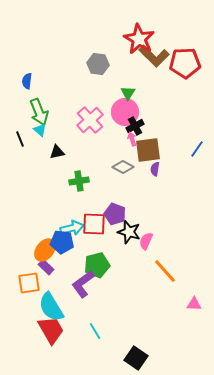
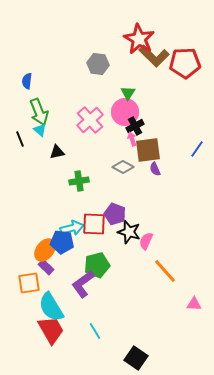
purple semicircle: rotated 32 degrees counterclockwise
